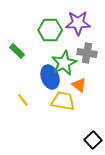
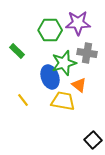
green star: rotated 10 degrees clockwise
